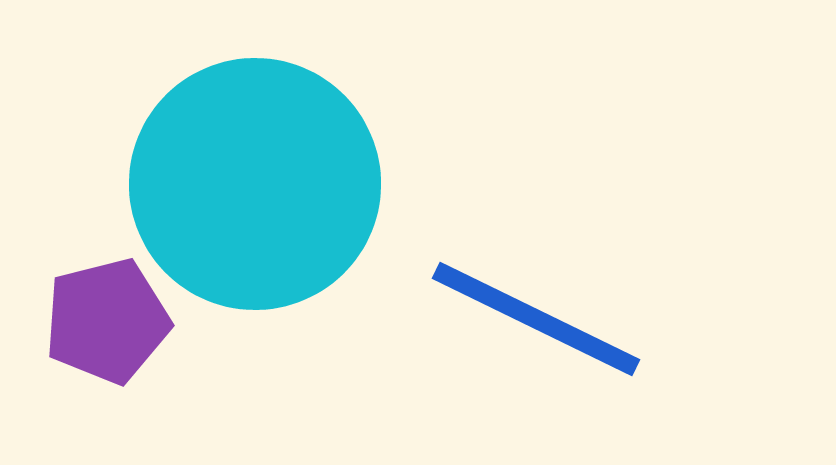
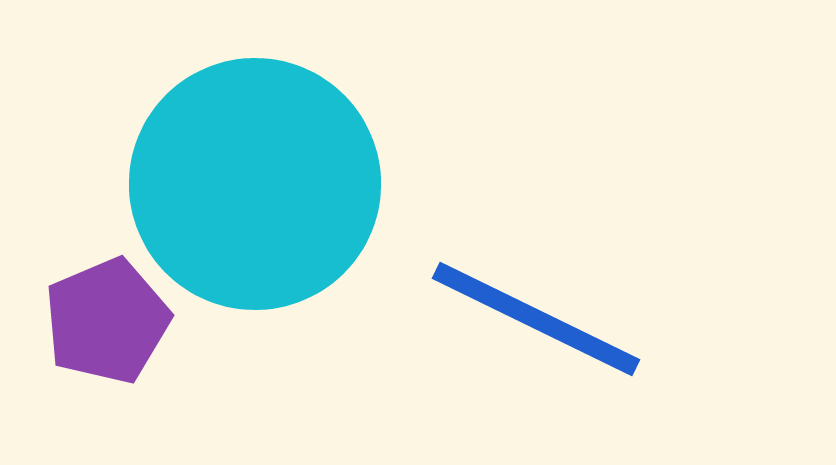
purple pentagon: rotated 9 degrees counterclockwise
